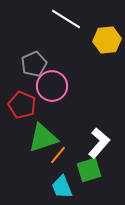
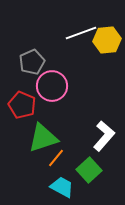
white line: moved 15 px right, 14 px down; rotated 52 degrees counterclockwise
gray pentagon: moved 2 px left, 2 px up
white L-shape: moved 5 px right, 7 px up
orange line: moved 2 px left, 3 px down
green square: rotated 25 degrees counterclockwise
cyan trapezoid: rotated 140 degrees clockwise
